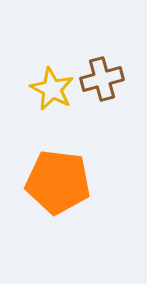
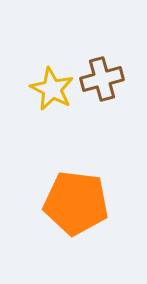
orange pentagon: moved 18 px right, 21 px down
